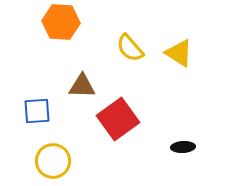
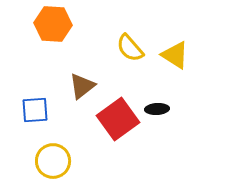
orange hexagon: moved 8 px left, 2 px down
yellow triangle: moved 4 px left, 2 px down
brown triangle: rotated 40 degrees counterclockwise
blue square: moved 2 px left, 1 px up
black ellipse: moved 26 px left, 38 px up
